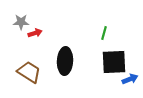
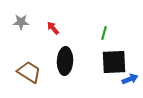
red arrow: moved 18 px right, 5 px up; rotated 112 degrees counterclockwise
